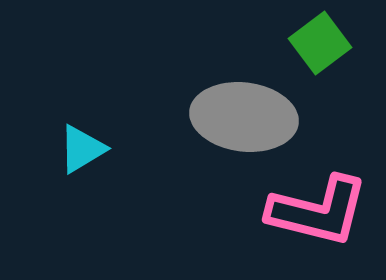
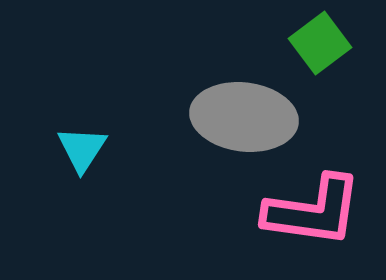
cyan triangle: rotated 26 degrees counterclockwise
pink L-shape: moved 5 px left; rotated 6 degrees counterclockwise
